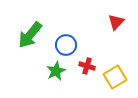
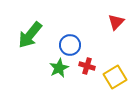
blue circle: moved 4 px right
green star: moved 3 px right, 3 px up
